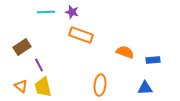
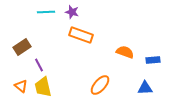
orange ellipse: rotated 35 degrees clockwise
